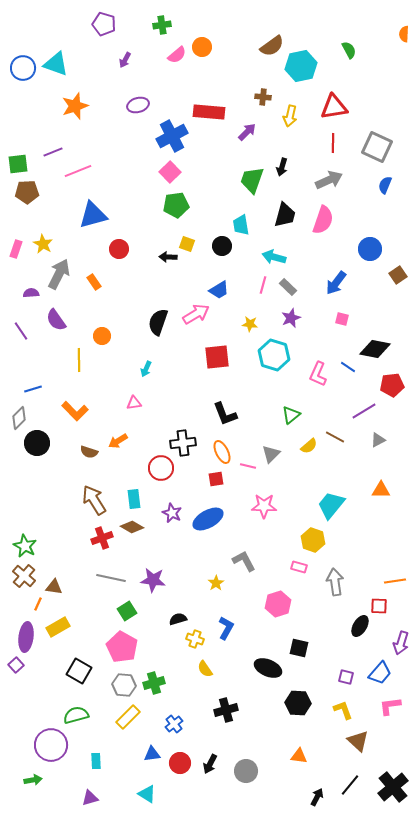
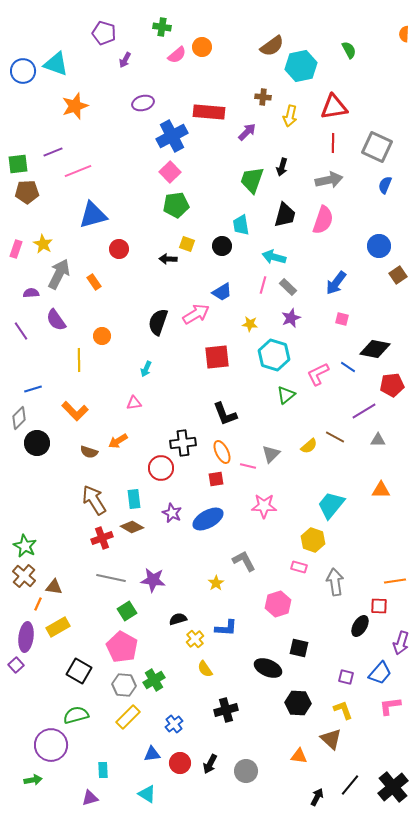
purple pentagon at (104, 24): moved 9 px down
green cross at (162, 25): moved 2 px down; rotated 18 degrees clockwise
blue circle at (23, 68): moved 3 px down
purple ellipse at (138, 105): moved 5 px right, 2 px up
gray arrow at (329, 180): rotated 12 degrees clockwise
blue circle at (370, 249): moved 9 px right, 3 px up
black arrow at (168, 257): moved 2 px down
blue trapezoid at (219, 290): moved 3 px right, 2 px down
pink L-shape at (318, 374): rotated 40 degrees clockwise
green triangle at (291, 415): moved 5 px left, 20 px up
gray triangle at (378, 440): rotated 28 degrees clockwise
blue L-shape at (226, 628): rotated 65 degrees clockwise
yellow cross at (195, 639): rotated 30 degrees clockwise
green cross at (154, 683): moved 3 px up; rotated 15 degrees counterclockwise
brown triangle at (358, 741): moved 27 px left, 2 px up
cyan rectangle at (96, 761): moved 7 px right, 9 px down
